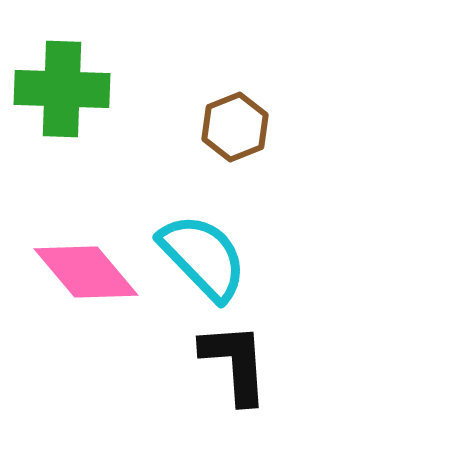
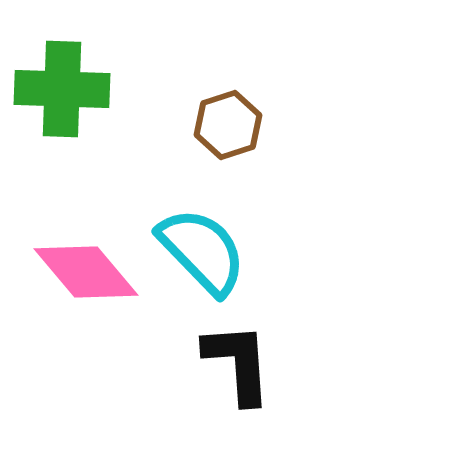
brown hexagon: moved 7 px left, 2 px up; rotated 4 degrees clockwise
cyan semicircle: moved 1 px left, 6 px up
black L-shape: moved 3 px right
